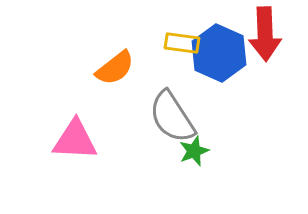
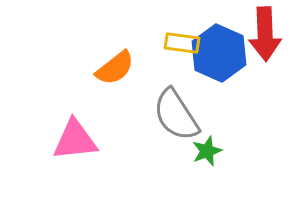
gray semicircle: moved 4 px right, 2 px up
pink triangle: rotated 9 degrees counterclockwise
green star: moved 13 px right
